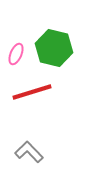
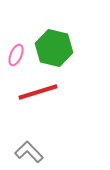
pink ellipse: moved 1 px down
red line: moved 6 px right
